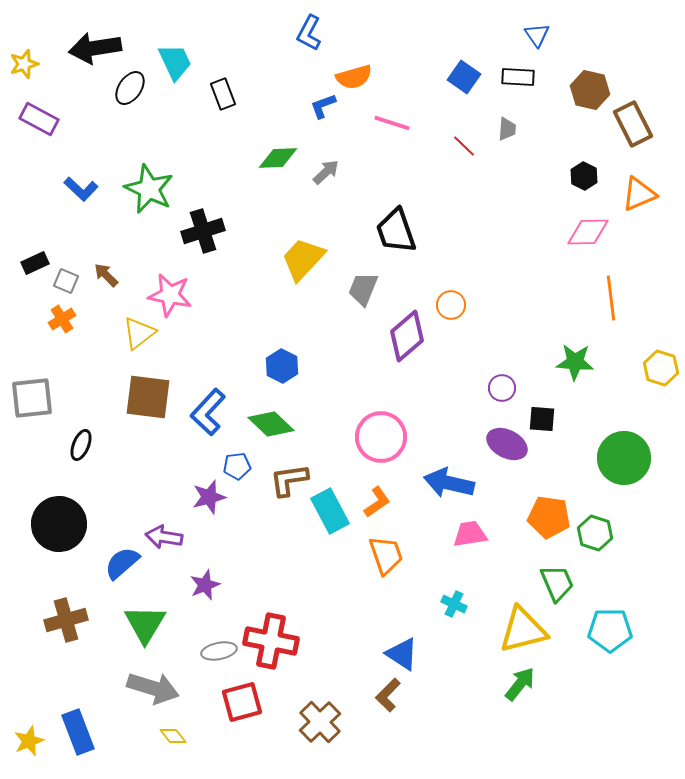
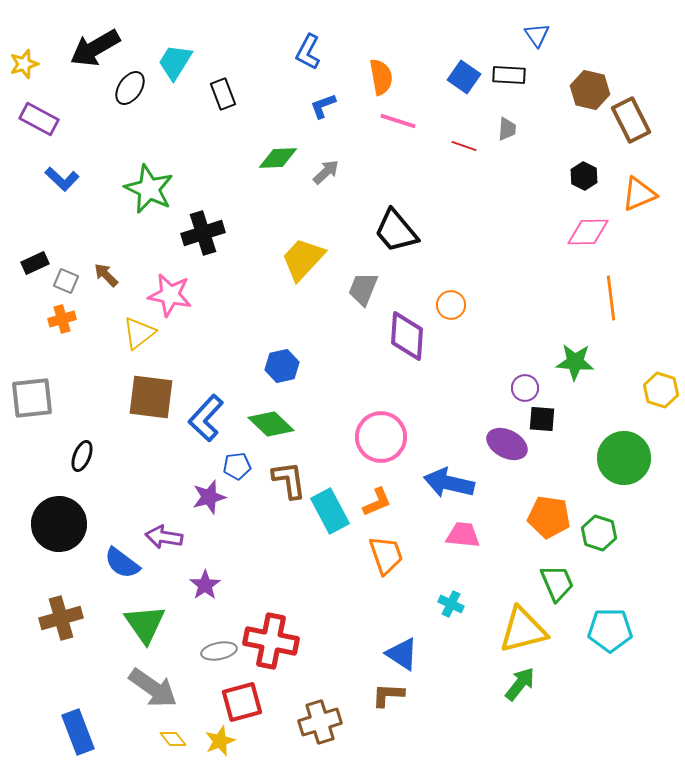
blue L-shape at (309, 33): moved 1 px left, 19 px down
black arrow at (95, 48): rotated 21 degrees counterclockwise
cyan trapezoid at (175, 62): rotated 123 degrees counterclockwise
orange semicircle at (354, 77): moved 27 px right; rotated 84 degrees counterclockwise
black rectangle at (518, 77): moved 9 px left, 2 px up
pink line at (392, 123): moved 6 px right, 2 px up
brown rectangle at (633, 124): moved 2 px left, 4 px up
red line at (464, 146): rotated 25 degrees counterclockwise
blue L-shape at (81, 189): moved 19 px left, 10 px up
black cross at (203, 231): moved 2 px down
black trapezoid at (396, 231): rotated 21 degrees counterclockwise
orange cross at (62, 319): rotated 16 degrees clockwise
purple diamond at (407, 336): rotated 45 degrees counterclockwise
blue hexagon at (282, 366): rotated 20 degrees clockwise
yellow hexagon at (661, 368): moved 22 px down
purple circle at (502, 388): moved 23 px right
brown square at (148, 397): moved 3 px right
blue L-shape at (208, 412): moved 2 px left, 6 px down
black ellipse at (81, 445): moved 1 px right, 11 px down
brown L-shape at (289, 480): rotated 90 degrees clockwise
orange L-shape at (377, 502): rotated 12 degrees clockwise
green hexagon at (595, 533): moved 4 px right
pink trapezoid at (470, 534): moved 7 px left, 1 px down; rotated 15 degrees clockwise
blue semicircle at (122, 563): rotated 102 degrees counterclockwise
purple star at (205, 585): rotated 12 degrees counterclockwise
cyan cross at (454, 604): moved 3 px left
brown cross at (66, 620): moved 5 px left, 2 px up
green triangle at (145, 624): rotated 6 degrees counterclockwise
gray arrow at (153, 688): rotated 18 degrees clockwise
brown L-shape at (388, 695): rotated 48 degrees clockwise
brown cross at (320, 722): rotated 27 degrees clockwise
yellow diamond at (173, 736): moved 3 px down
yellow star at (29, 741): moved 191 px right
